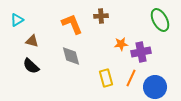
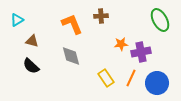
yellow rectangle: rotated 18 degrees counterclockwise
blue circle: moved 2 px right, 4 px up
